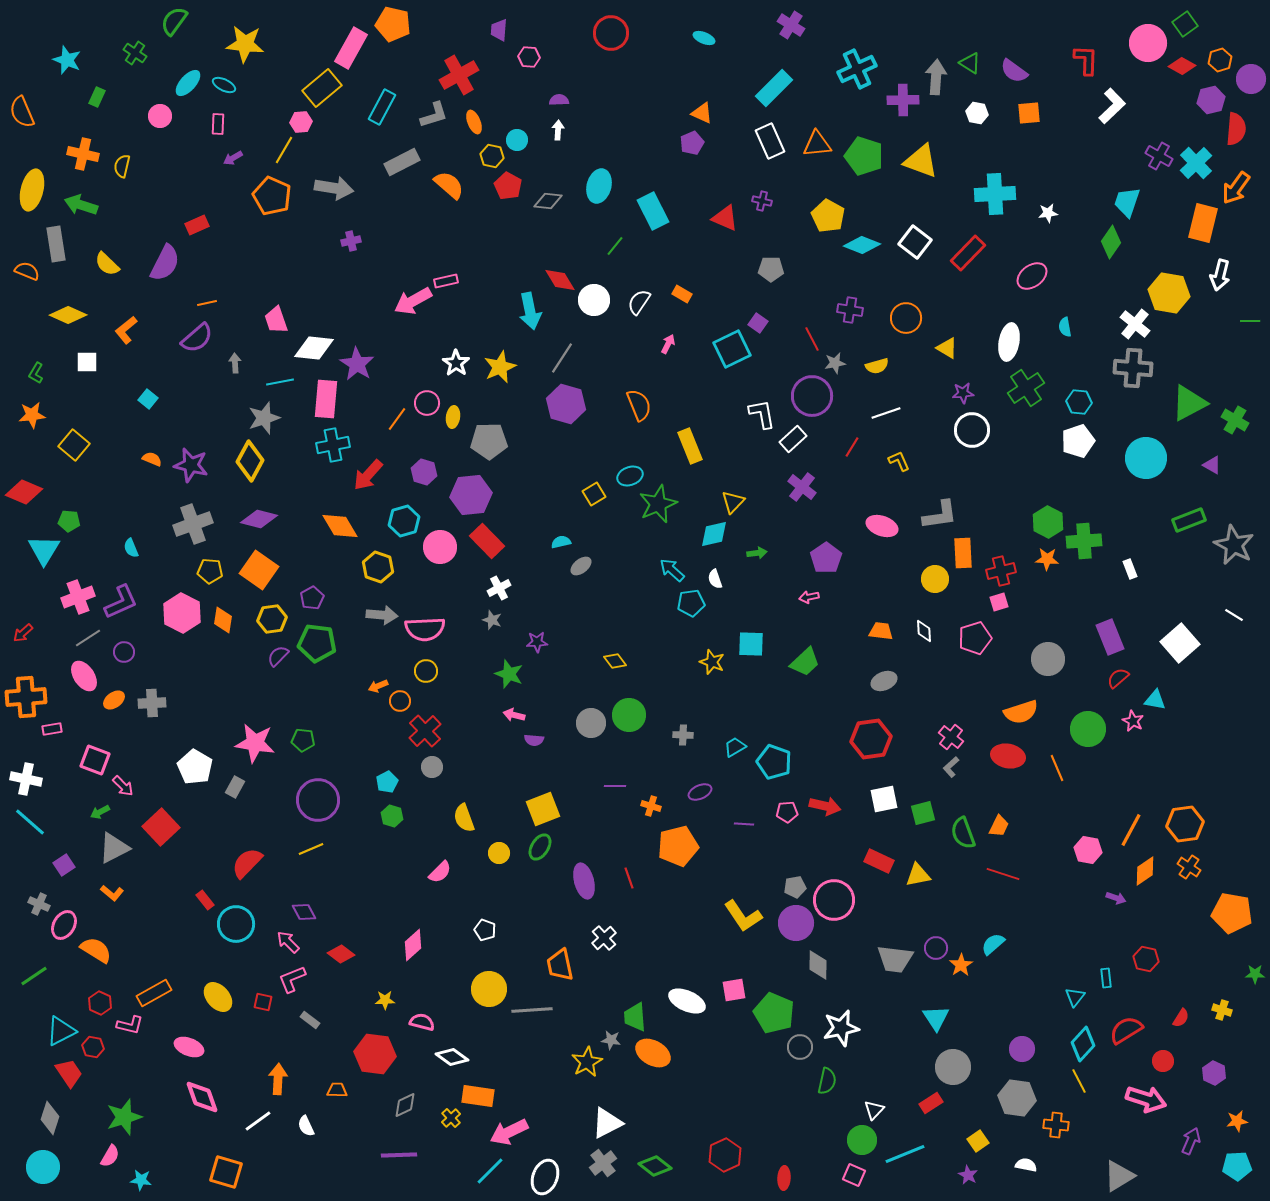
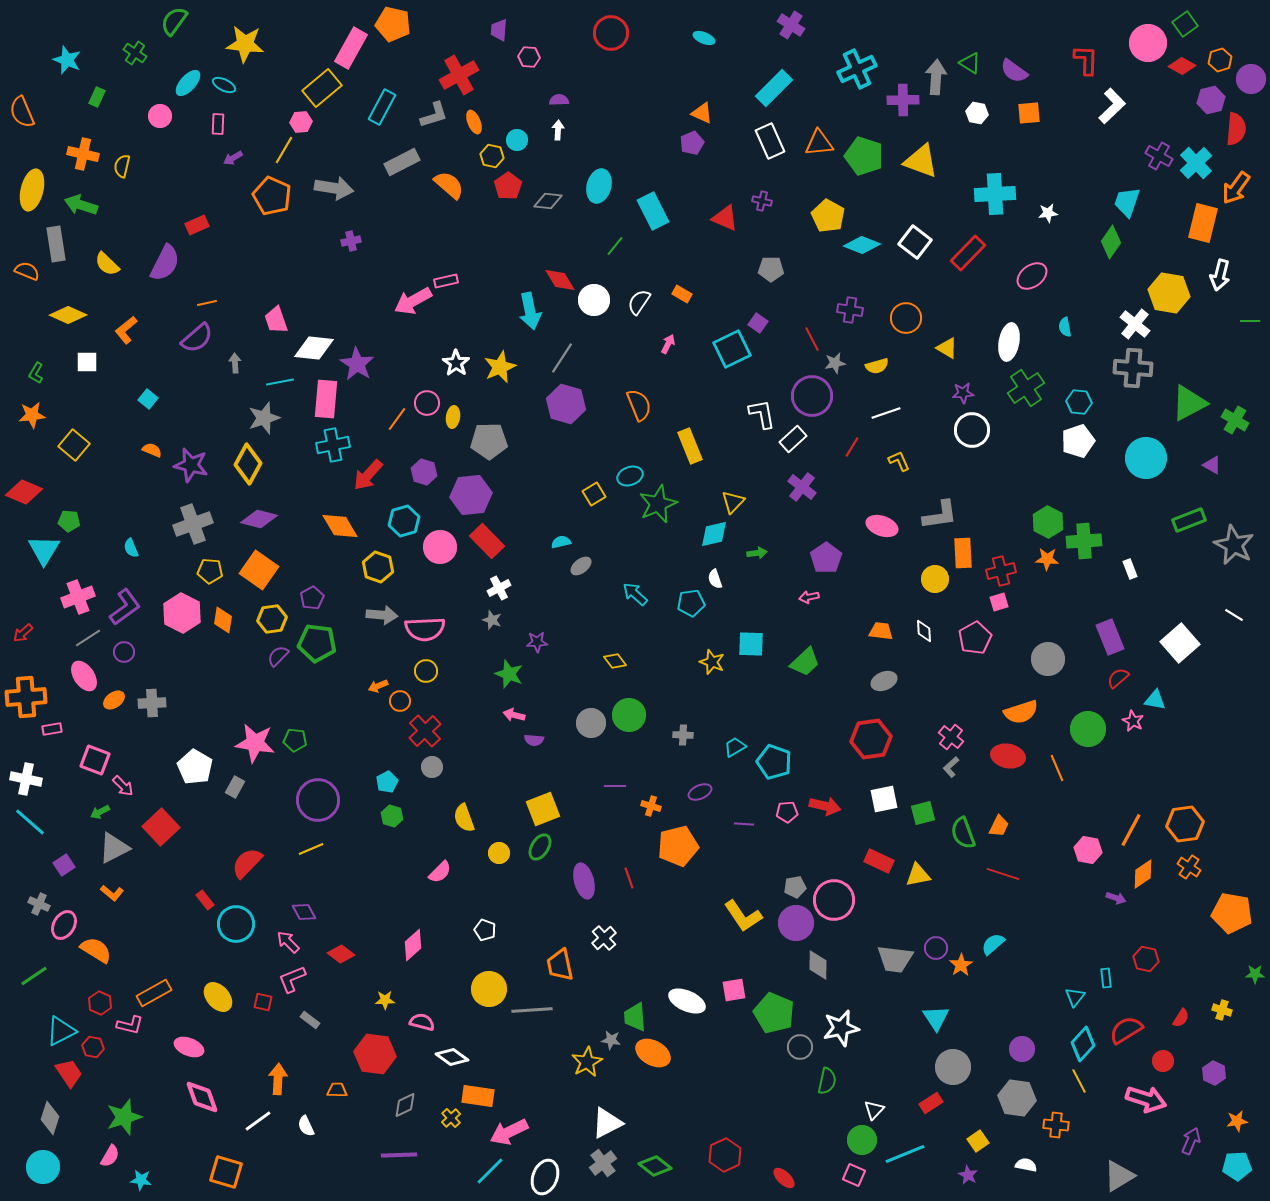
orange triangle at (817, 144): moved 2 px right, 1 px up
red pentagon at (508, 186): rotated 8 degrees clockwise
orange semicircle at (152, 459): moved 9 px up
yellow diamond at (250, 461): moved 2 px left, 3 px down
cyan arrow at (672, 570): moved 37 px left, 24 px down
purple L-shape at (121, 602): moved 4 px right, 5 px down; rotated 12 degrees counterclockwise
pink pentagon at (975, 638): rotated 12 degrees counterclockwise
green pentagon at (303, 740): moved 8 px left
orange diamond at (1145, 871): moved 2 px left, 3 px down
red ellipse at (784, 1178): rotated 50 degrees counterclockwise
